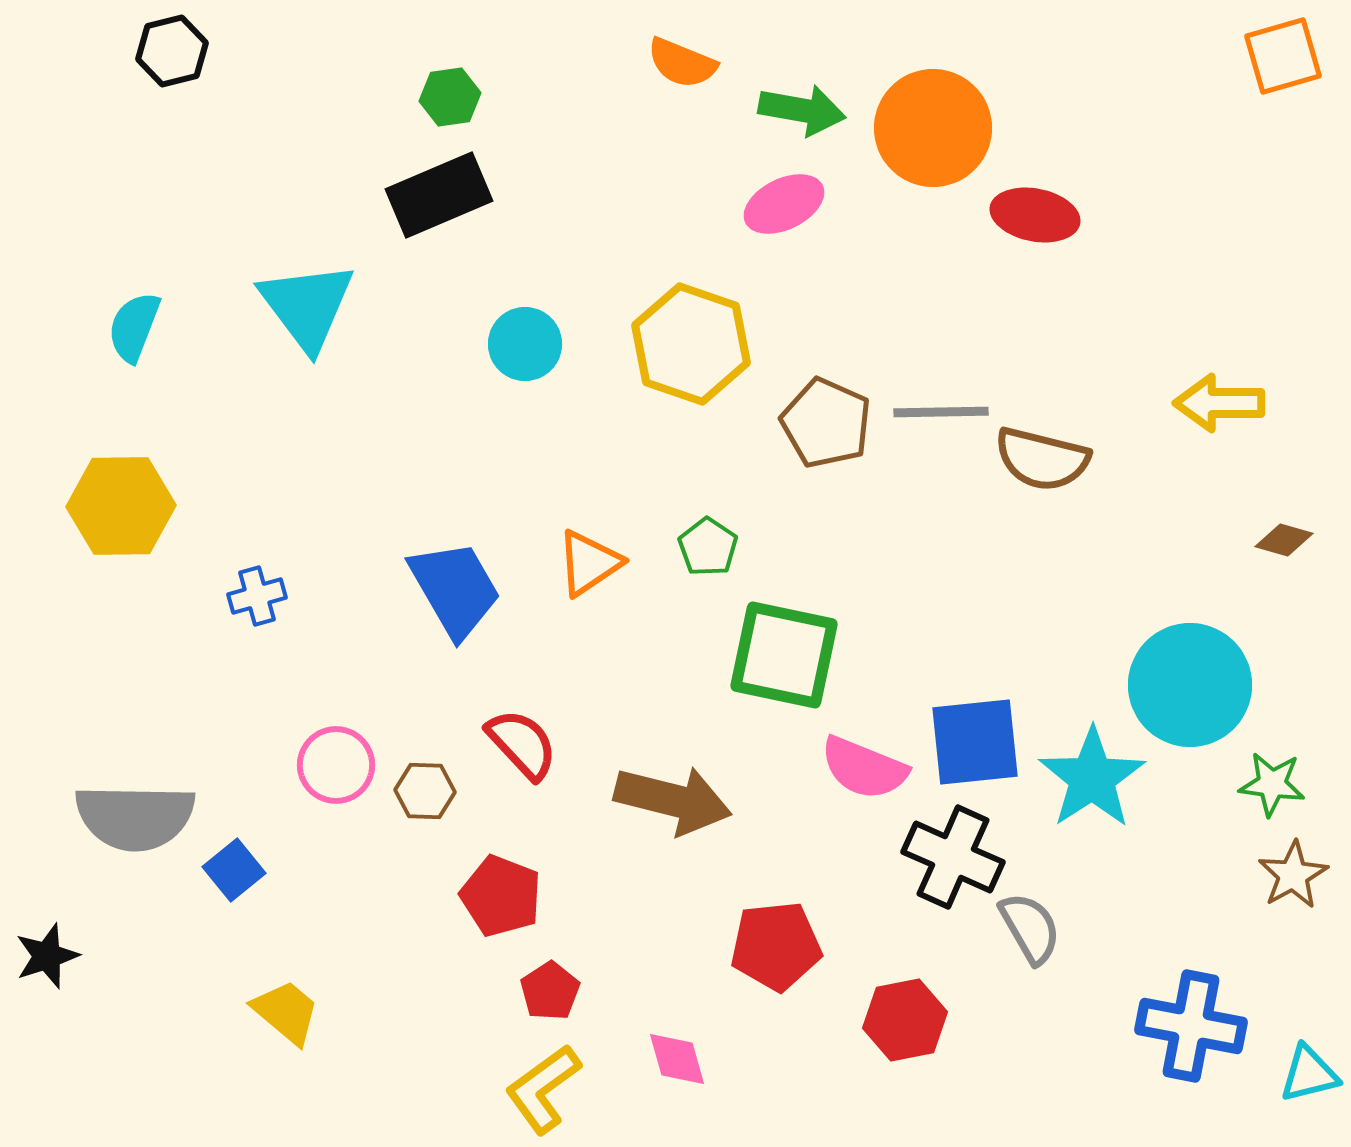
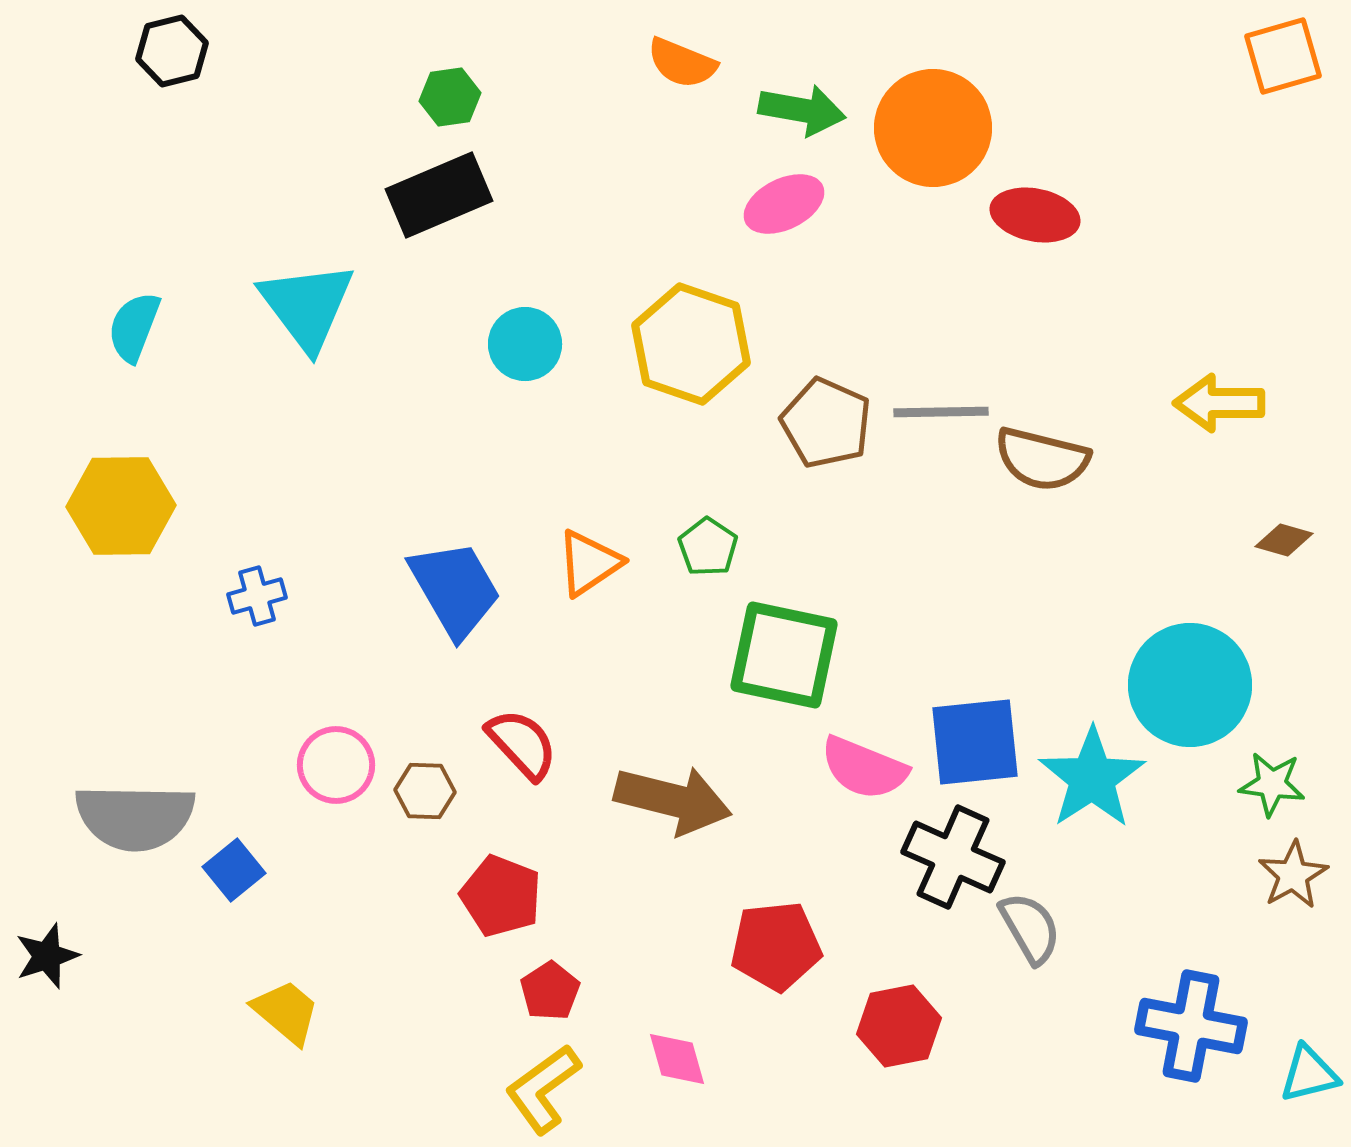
red hexagon at (905, 1020): moved 6 px left, 6 px down
